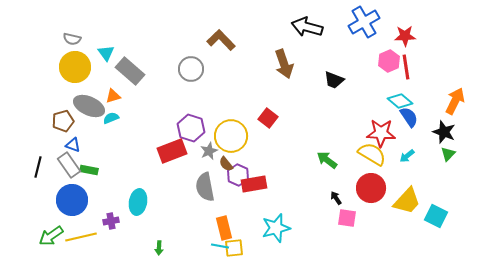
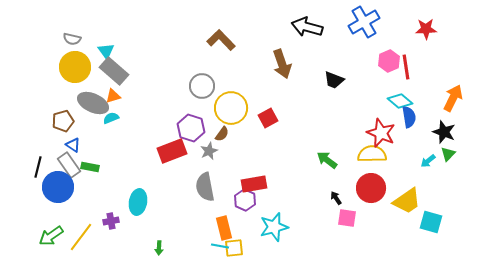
red star at (405, 36): moved 21 px right, 7 px up
cyan triangle at (106, 53): moved 2 px up
brown arrow at (284, 64): moved 2 px left
gray circle at (191, 69): moved 11 px right, 17 px down
gray rectangle at (130, 71): moved 16 px left
orange arrow at (455, 101): moved 2 px left, 3 px up
gray ellipse at (89, 106): moved 4 px right, 3 px up
blue semicircle at (409, 117): rotated 25 degrees clockwise
red square at (268, 118): rotated 24 degrees clockwise
red star at (381, 133): rotated 20 degrees clockwise
yellow circle at (231, 136): moved 28 px up
blue triangle at (73, 145): rotated 14 degrees clockwise
yellow semicircle at (372, 154): rotated 32 degrees counterclockwise
cyan arrow at (407, 156): moved 21 px right, 5 px down
brown semicircle at (226, 164): moved 4 px left, 30 px up; rotated 105 degrees counterclockwise
green rectangle at (89, 170): moved 1 px right, 3 px up
purple hexagon at (238, 175): moved 7 px right, 25 px down
blue circle at (72, 200): moved 14 px left, 13 px up
yellow trapezoid at (407, 201): rotated 12 degrees clockwise
cyan square at (436, 216): moved 5 px left, 6 px down; rotated 10 degrees counterclockwise
cyan star at (276, 228): moved 2 px left, 1 px up
yellow line at (81, 237): rotated 40 degrees counterclockwise
